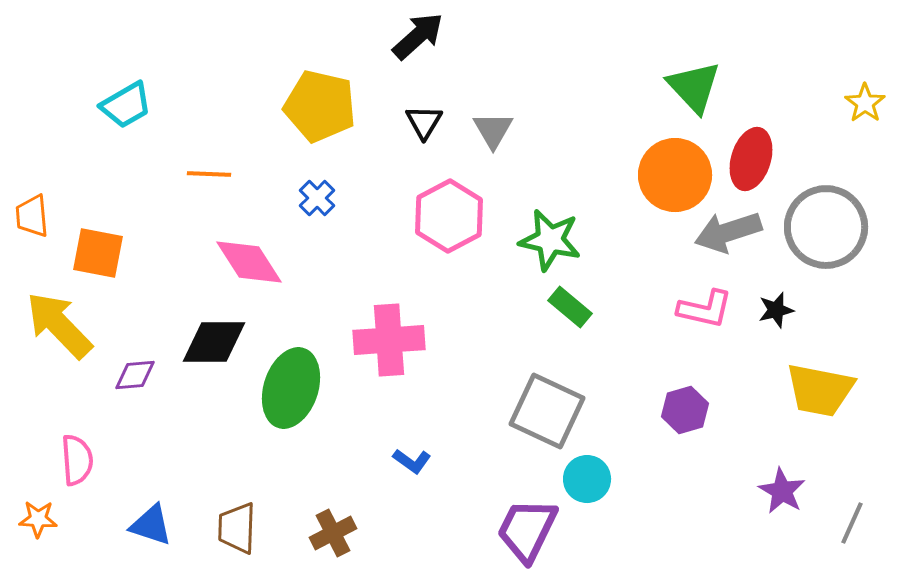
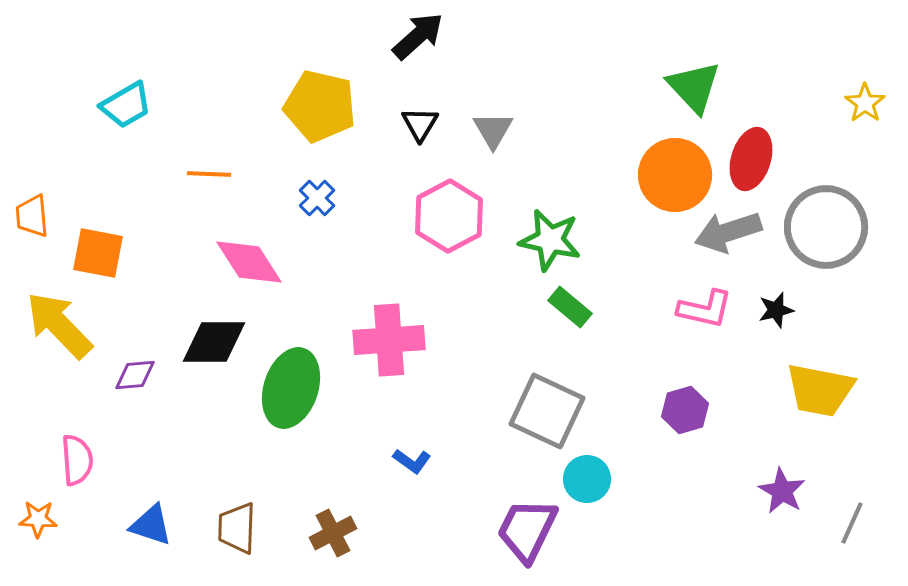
black triangle: moved 4 px left, 2 px down
